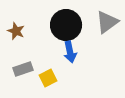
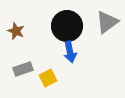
black circle: moved 1 px right, 1 px down
